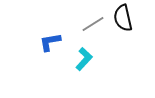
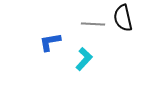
gray line: rotated 35 degrees clockwise
